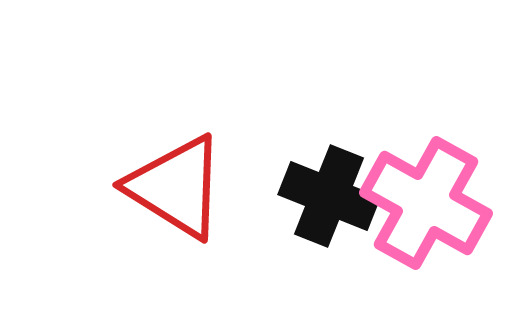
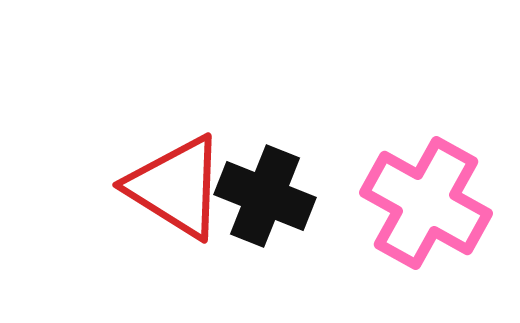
black cross: moved 64 px left
